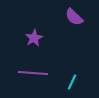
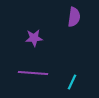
purple semicircle: rotated 126 degrees counterclockwise
purple star: rotated 24 degrees clockwise
